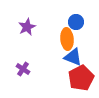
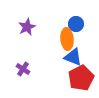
blue circle: moved 2 px down
